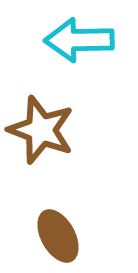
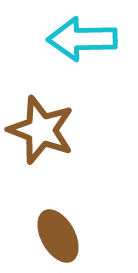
cyan arrow: moved 3 px right, 1 px up
